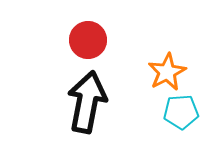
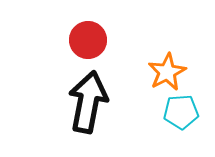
black arrow: moved 1 px right
